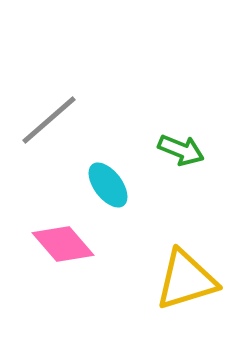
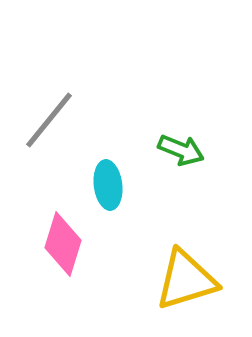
gray line: rotated 10 degrees counterclockwise
cyan ellipse: rotated 30 degrees clockwise
pink diamond: rotated 58 degrees clockwise
